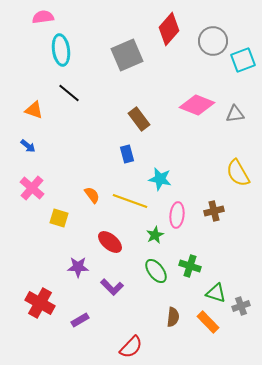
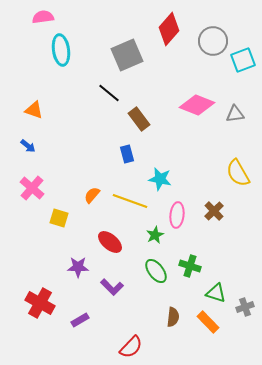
black line: moved 40 px right
orange semicircle: rotated 102 degrees counterclockwise
brown cross: rotated 30 degrees counterclockwise
gray cross: moved 4 px right, 1 px down
